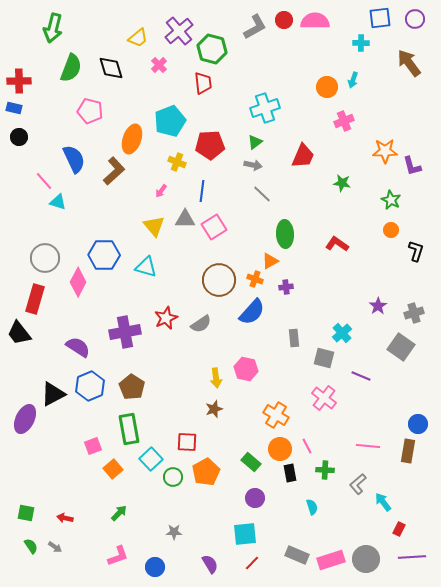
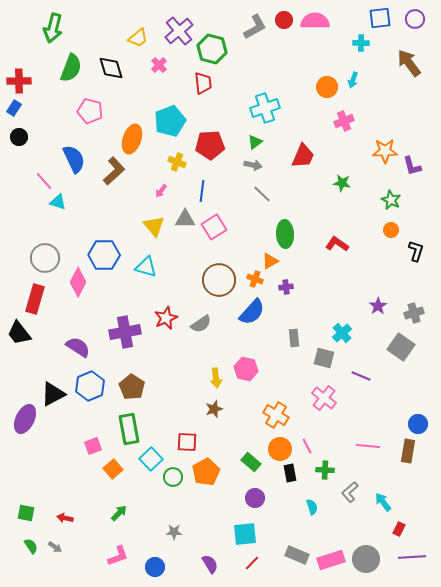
blue rectangle at (14, 108): rotated 70 degrees counterclockwise
gray L-shape at (358, 484): moved 8 px left, 8 px down
